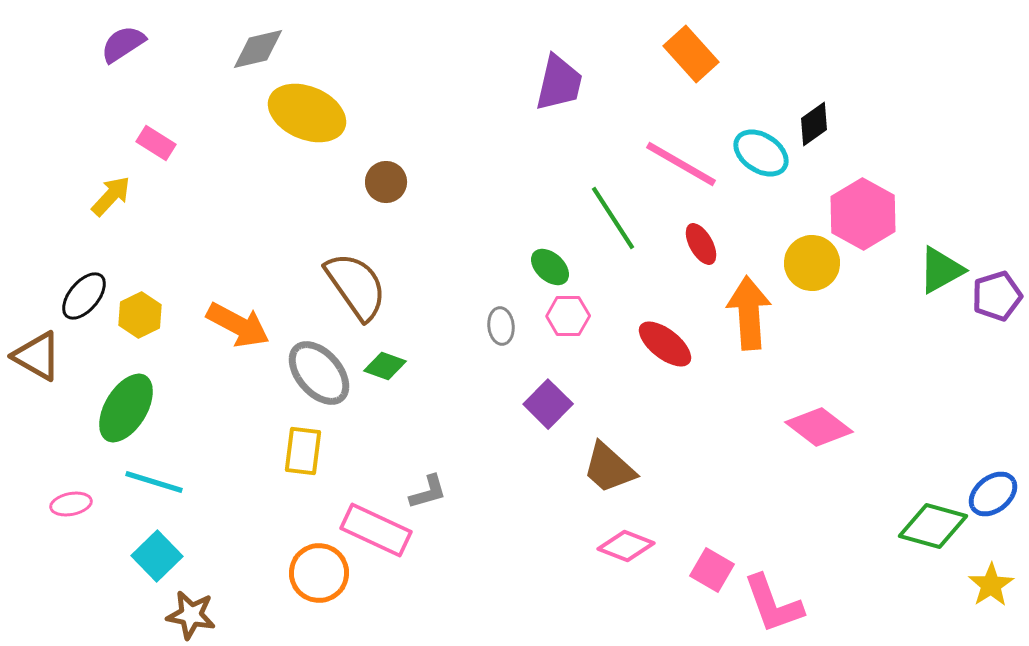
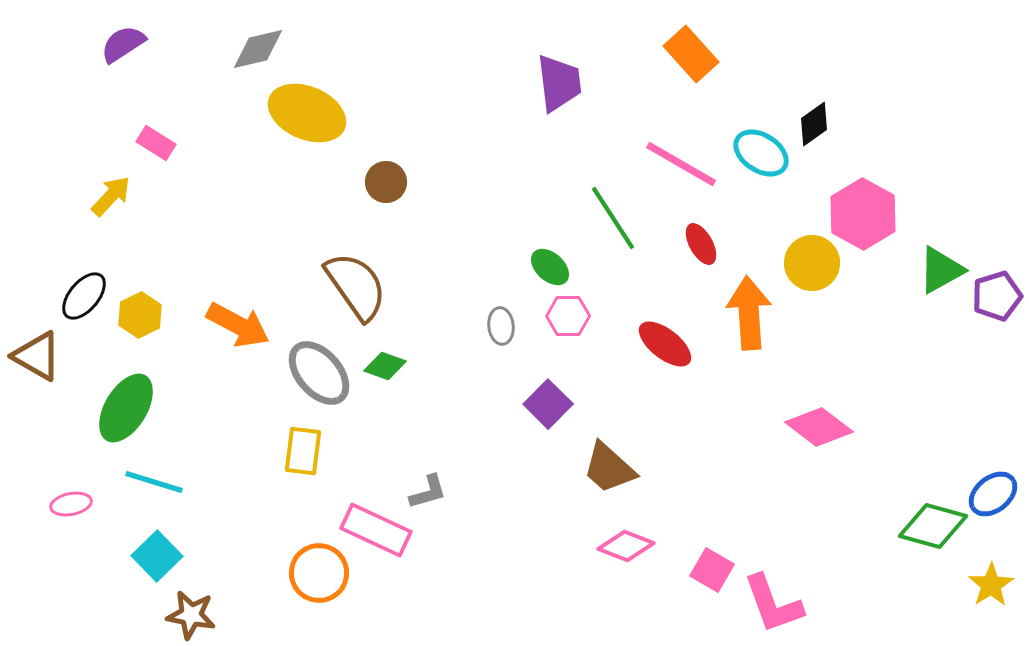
purple trapezoid at (559, 83): rotated 20 degrees counterclockwise
